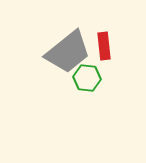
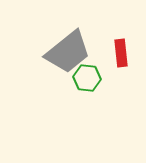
red rectangle: moved 17 px right, 7 px down
